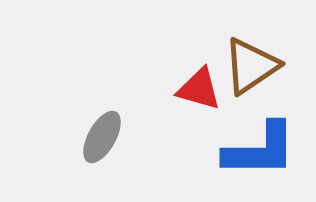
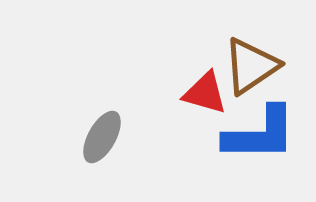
red triangle: moved 6 px right, 4 px down
blue L-shape: moved 16 px up
